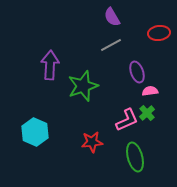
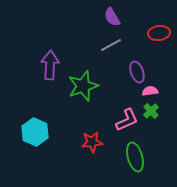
green cross: moved 4 px right, 2 px up
